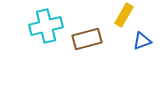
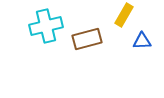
blue triangle: rotated 18 degrees clockwise
